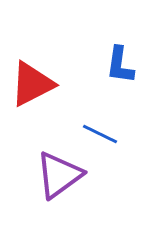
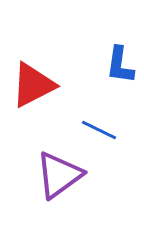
red triangle: moved 1 px right, 1 px down
blue line: moved 1 px left, 4 px up
